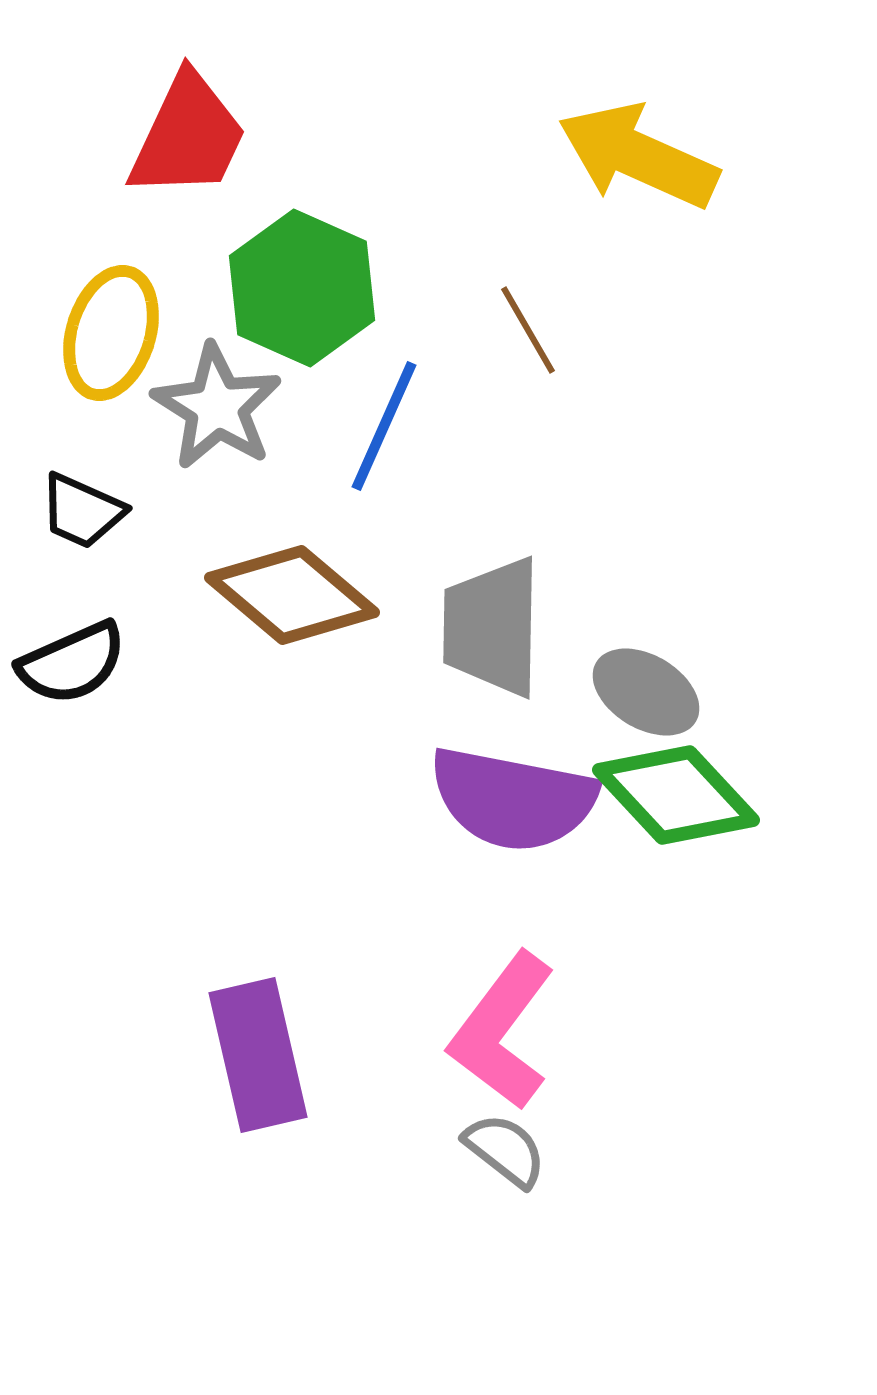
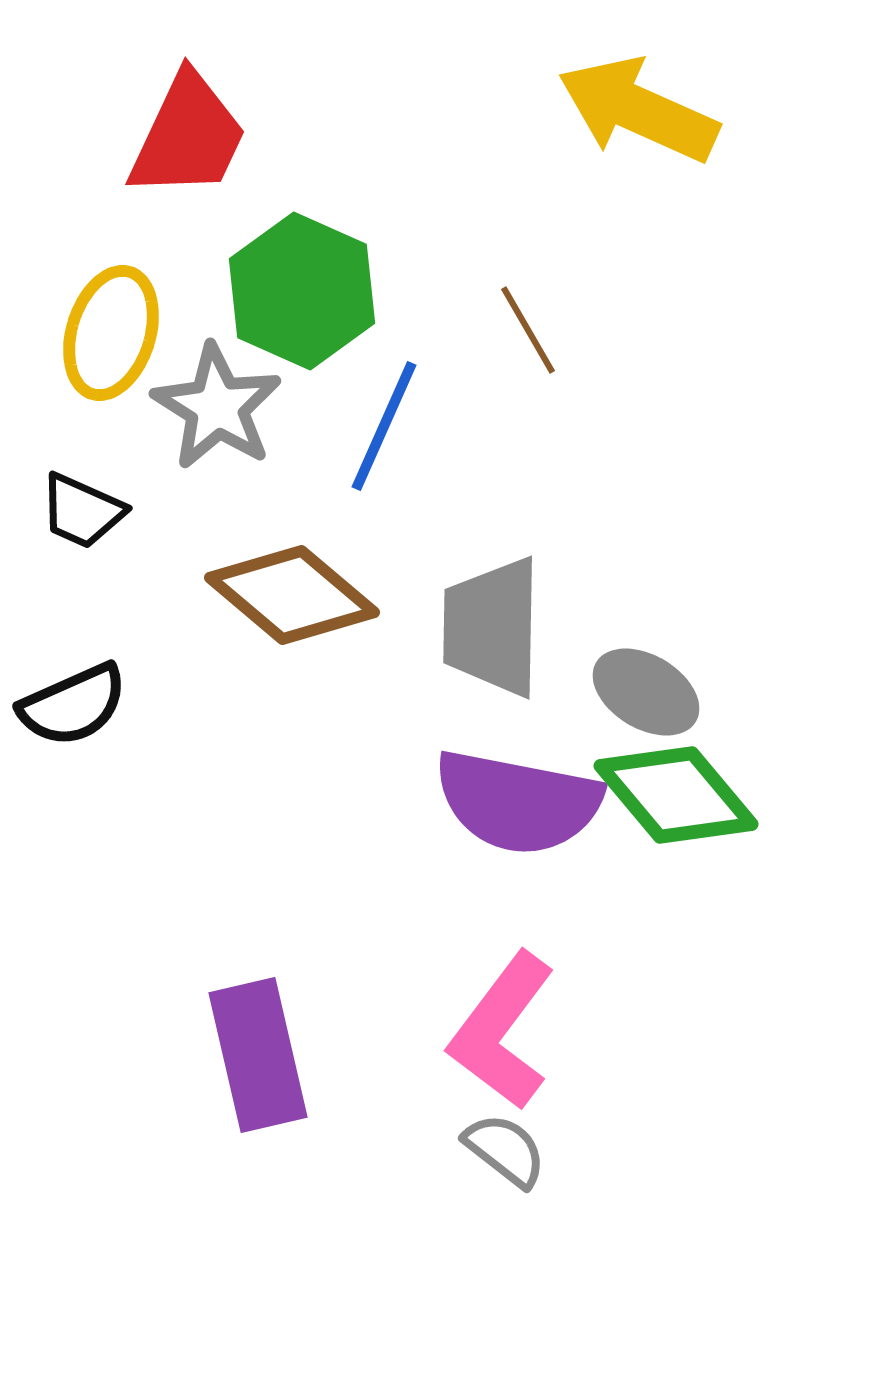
yellow arrow: moved 46 px up
green hexagon: moved 3 px down
black semicircle: moved 1 px right, 42 px down
green diamond: rotated 3 degrees clockwise
purple semicircle: moved 5 px right, 3 px down
